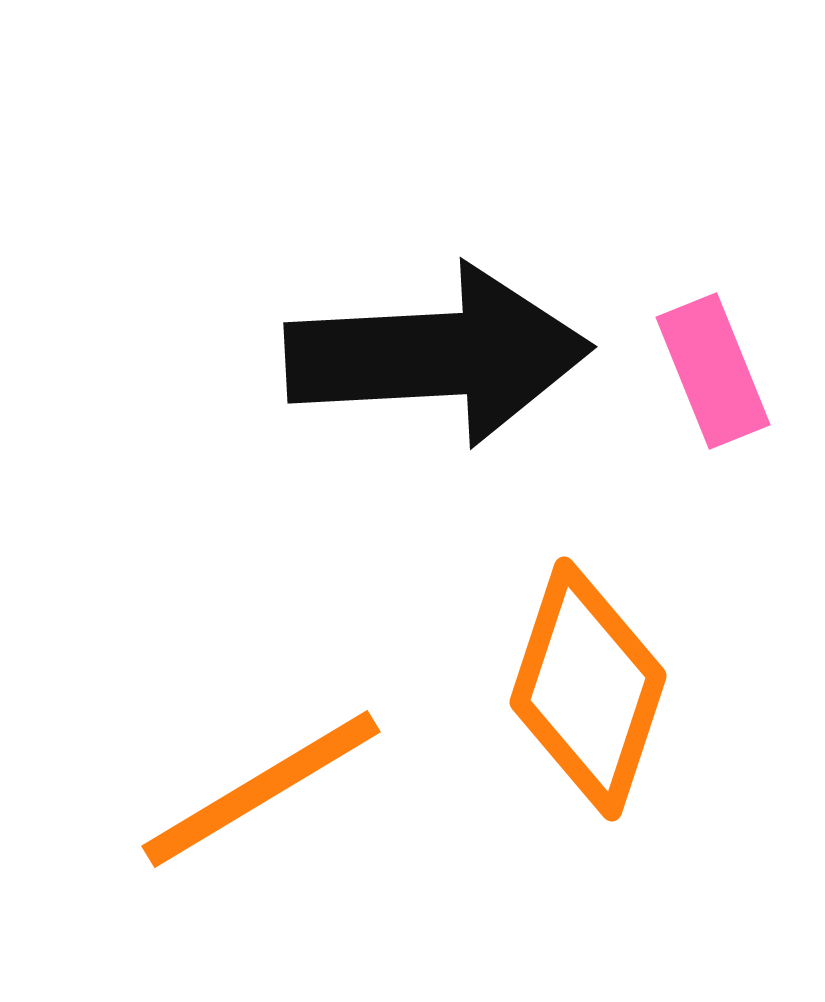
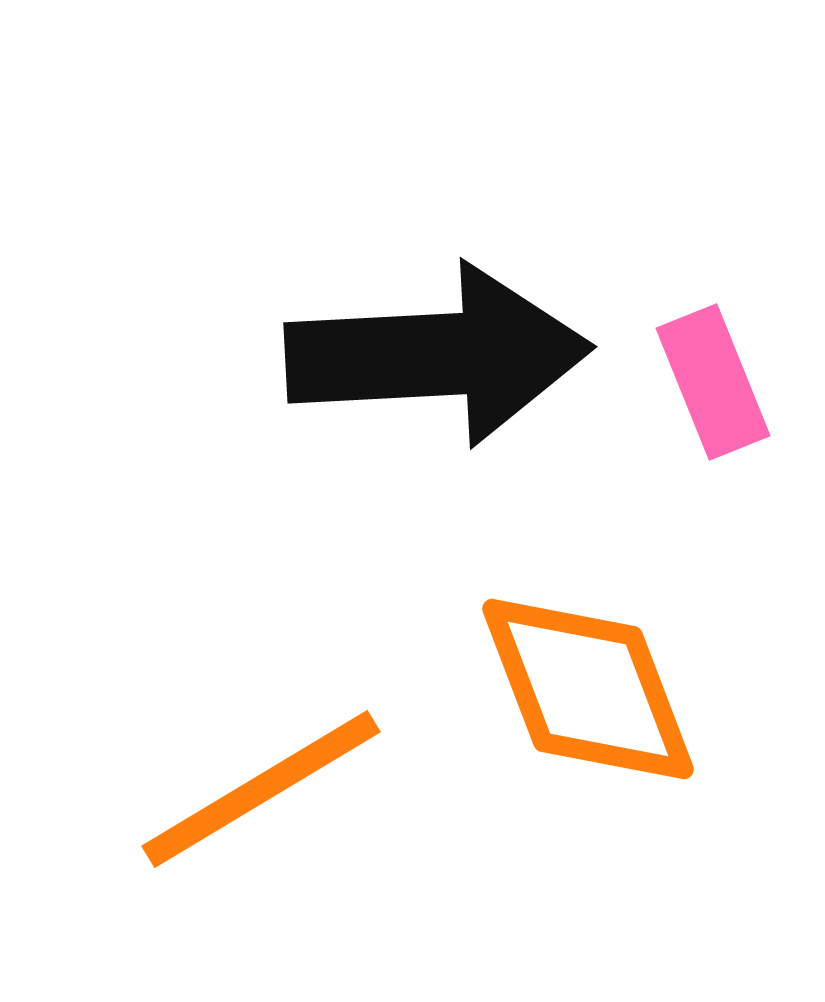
pink rectangle: moved 11 px down
orange diamond: rotated 39 degrees counterclockwise
